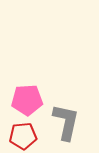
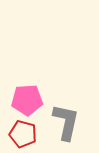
red pentagon: moved 2 px up; rotated 20 degrees clockwise
